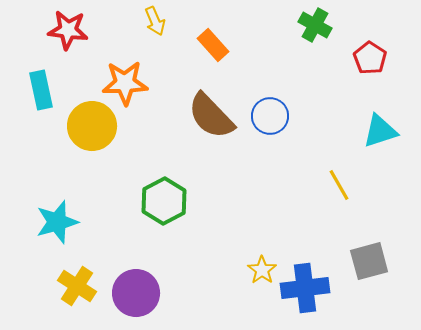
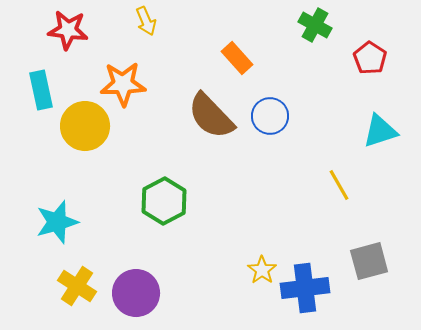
yellow arrow: moved 9 px left
orange rectangle: moved 24 px right, 13 px down
orange star: moved 2 px left, 1 px down
yellow circle: moved 7 px left
